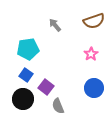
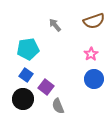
blue circle: moved 9 px up
